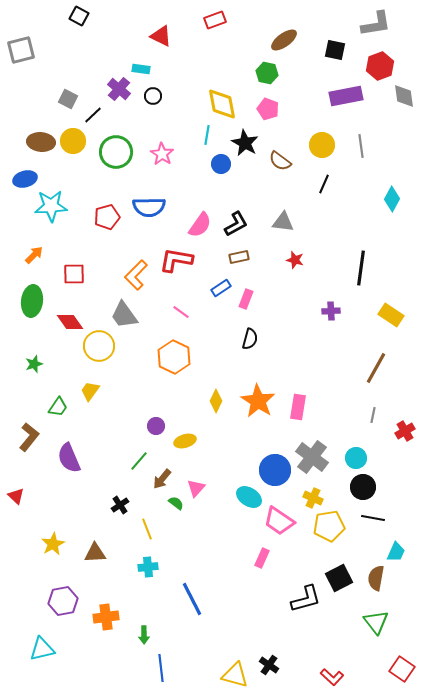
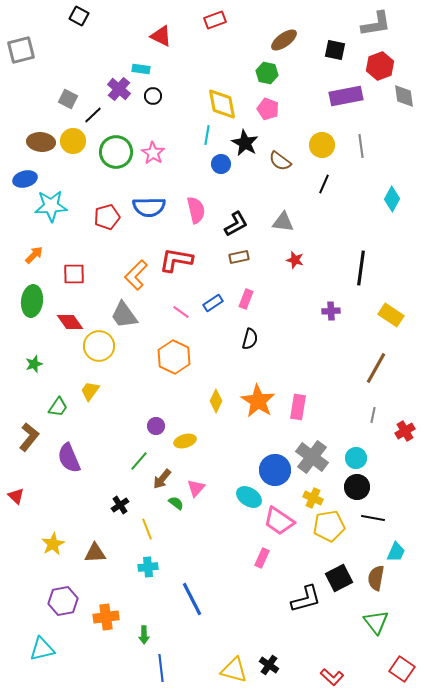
pink star at (162, 154): moved 9 px left, 1 px up
pink semicircle at (200, 225): moved 4 px left, 15 px up; rotated 48 degrees counterclockwise
blue rectangle at (221, 288): moved 8 px left, 15 px down
black circle at (363, 487): moved 6 px left
yellow triangle at (235, 675): moved 1 px left, 5 px up
